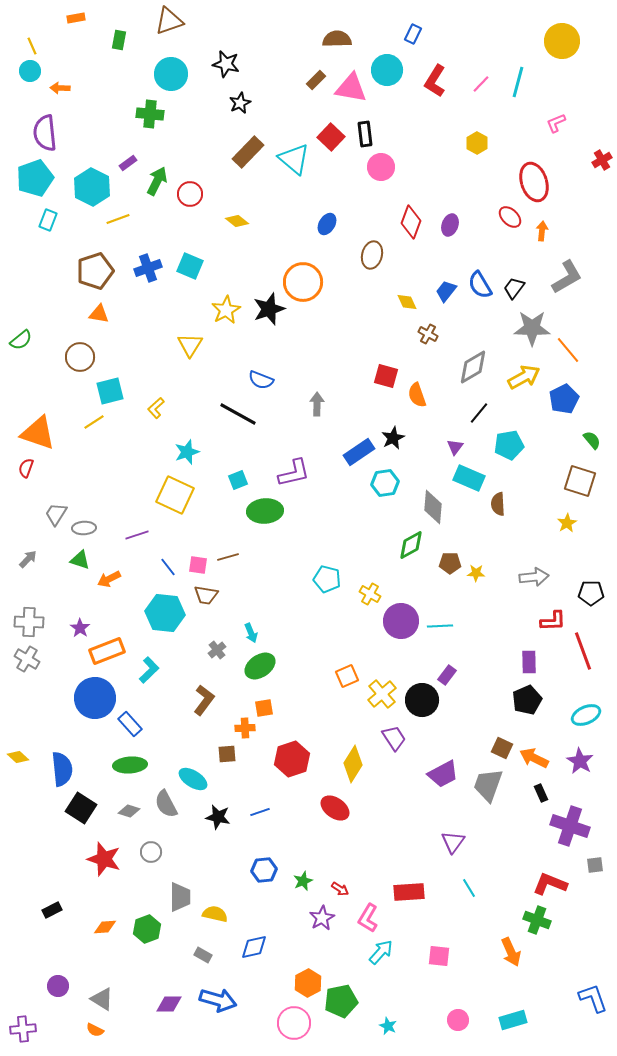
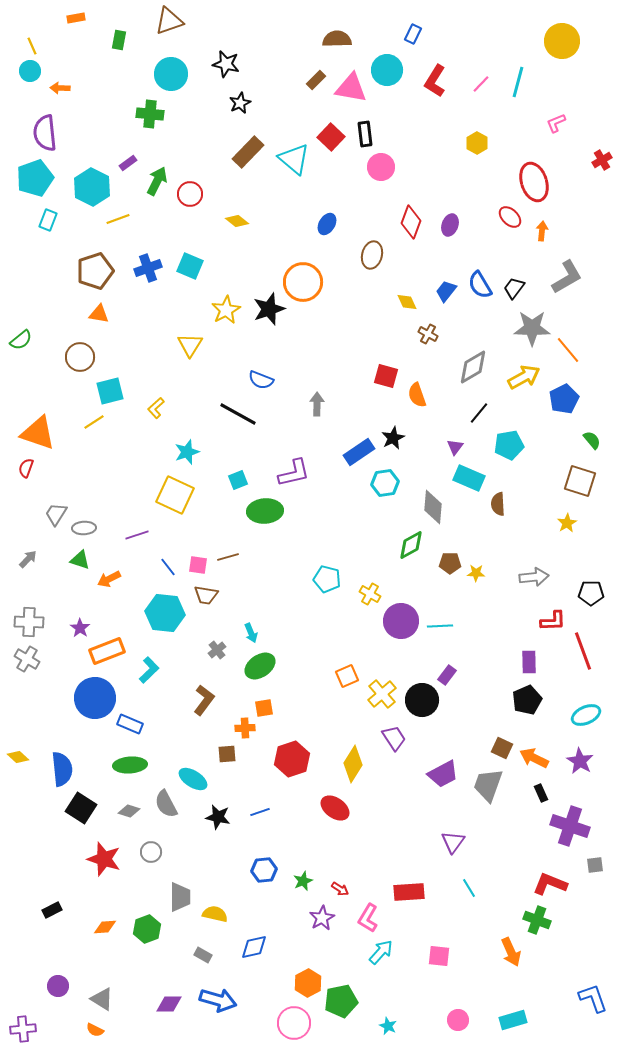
blue rectangle at (130, 724): rotated 25 degrees counterclockwise
